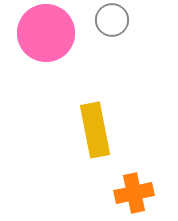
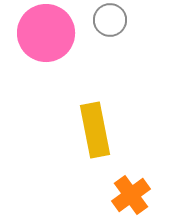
gray circle: moved 2 px left
orange cross: moved 3 px left, 2 px down; rotated 24 degrees counterclockwise
